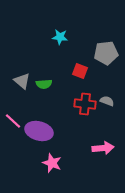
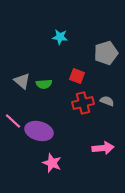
gray pentagon: rotated 10 degrees counterclockwise
red square: moved 3 px left, 5 px down
red cross: moved 2 px left, 1 px up; rotated 20 degrees counterclockwise
